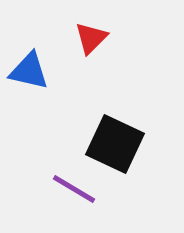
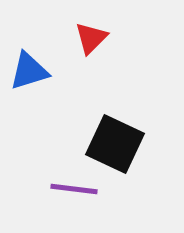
blue triangle: rotated 30 degrees counterclockwise
purple line: rotated 24 degrees counterclockwise
